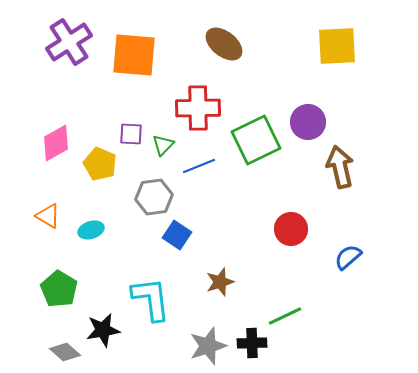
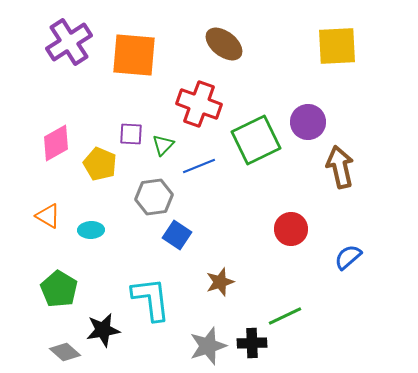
red cross: moved 1 px right, 4 px up; rotated 21 degrees clockwise
cyan ellipse: rotated 15 degrees clockwise
